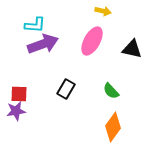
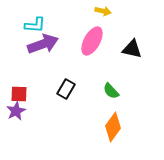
purple star: rotated 18 degrees counterclockwise
